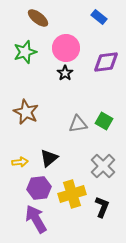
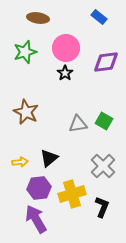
brown ellipse: rotated 30 degrees counterclockwise
